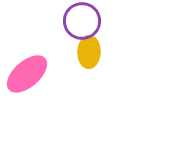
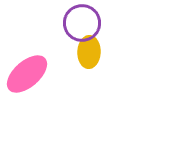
purple circle: moved 2 px down
